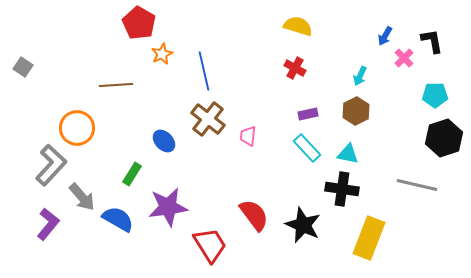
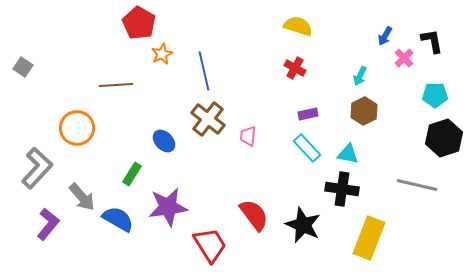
brown hexagon: moved 8 px right
gray L-shape: moved 14 px left, 3 px down
